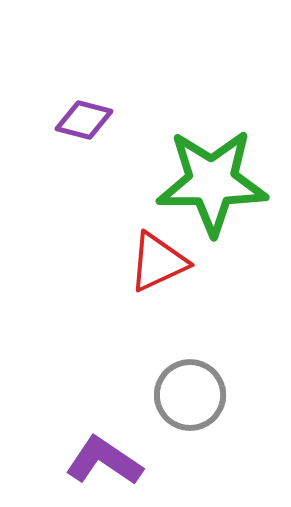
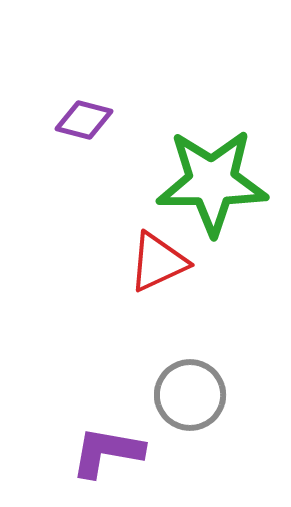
purple L-shape: moved 3 px right, 9 px up; rotated 24 degrees counterclockwise
